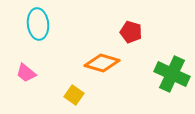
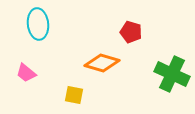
yellow square: rotated 24 degrees counterclockwise
